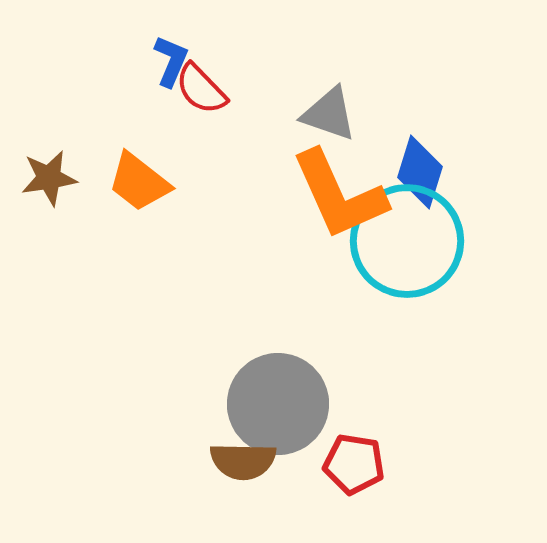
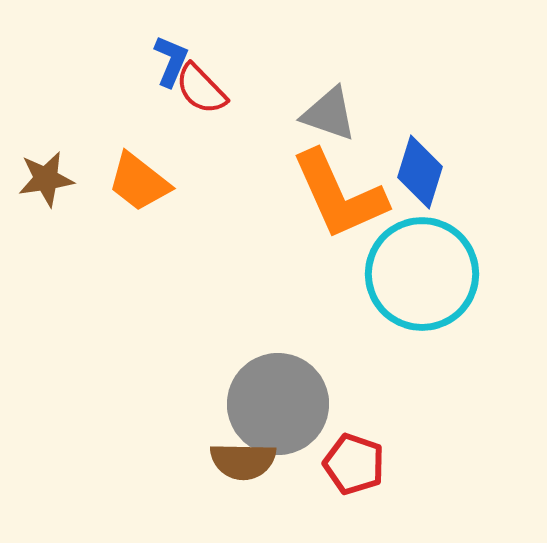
brown star: moved 3 px left, 1 px down
cyan circle: moved 15 px right, 33 px down
red pentagon: rotated 10 degrees clockwise
